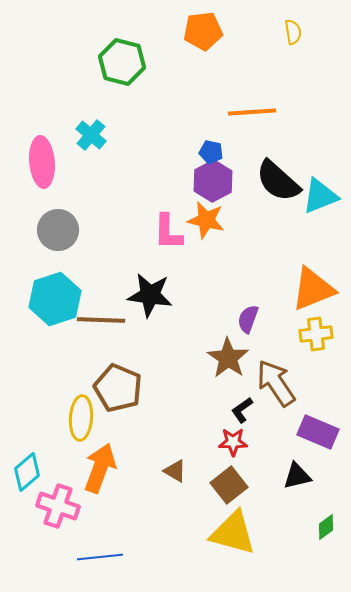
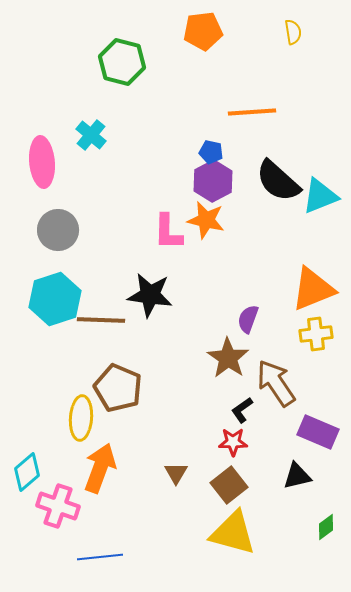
brown triangle: moved 1 px right, 2 px down; rotated 30 degrees clockwise
